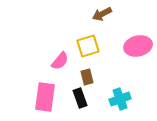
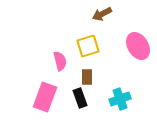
pink ellipse: rotated 72 degrees clockwise
pink semicircle: rotated 54 degrees counterclockwise
brown rectangle: rotated 14 degrees clockwise
pink rectangle: rotated 12 degrees clockwise
